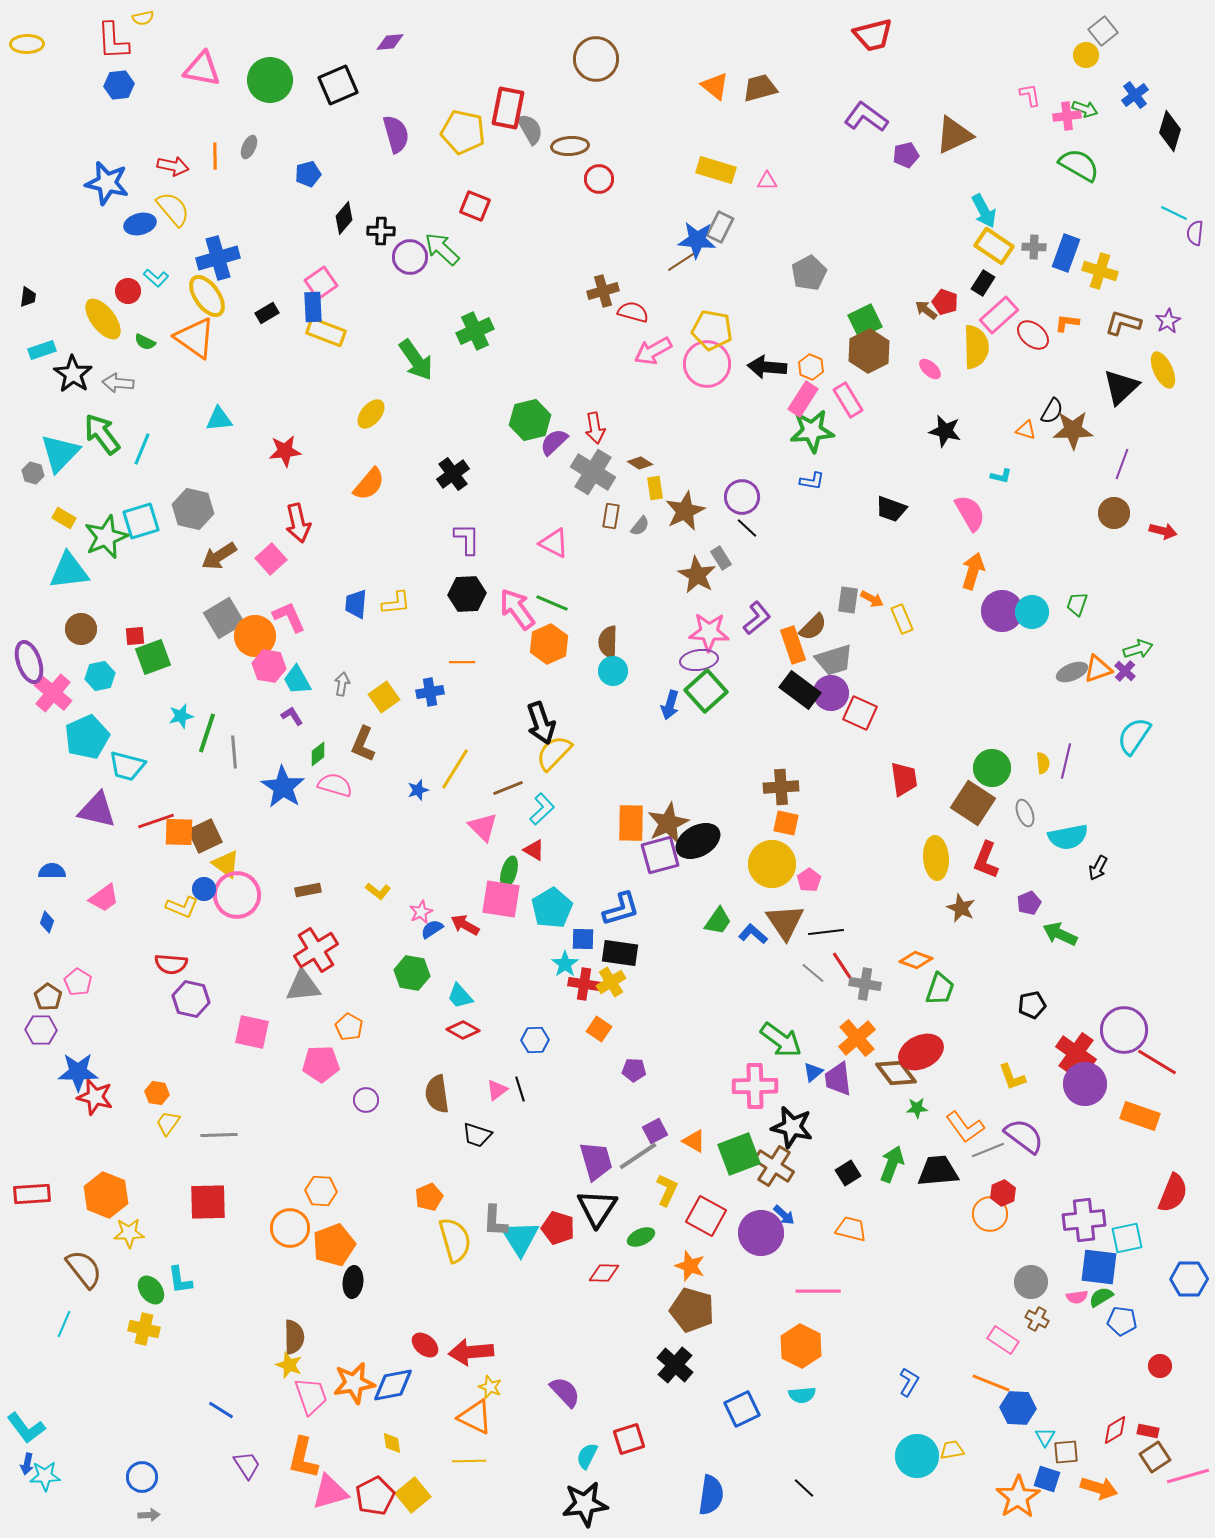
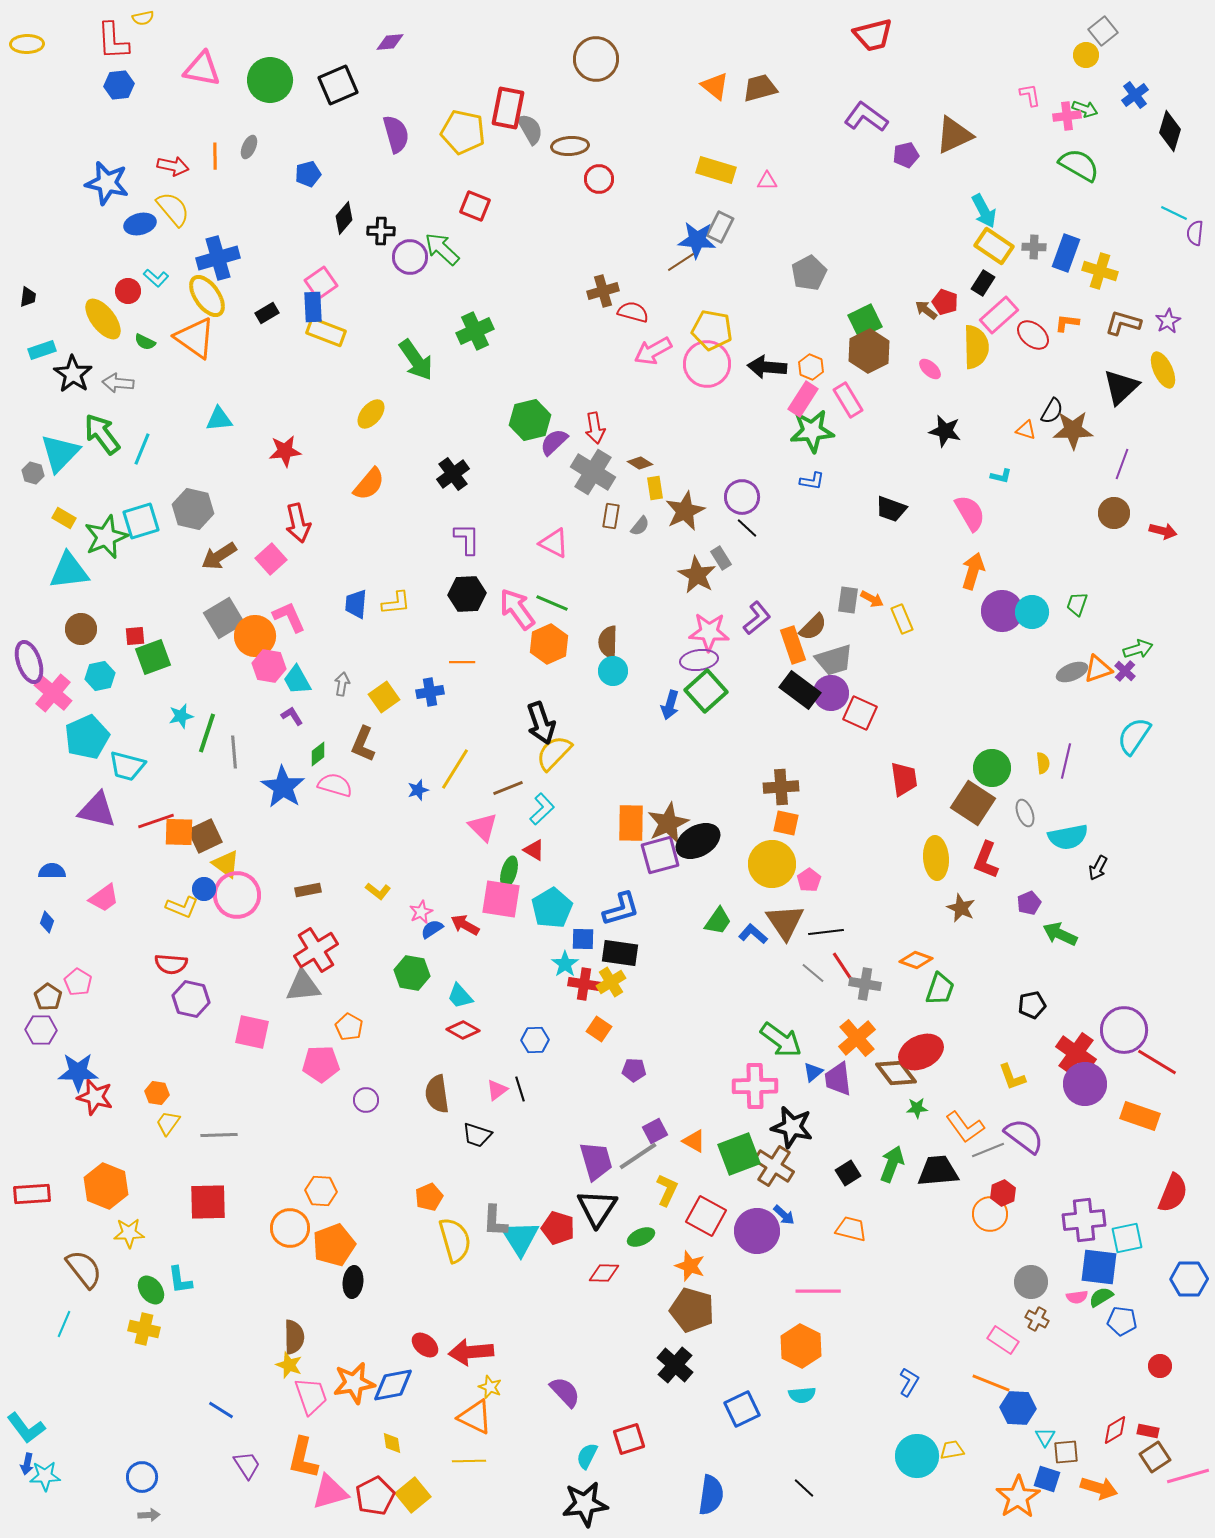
orange hexagon at (106, 1195): moved 9 px up
purple circle at (761, 1233): moved 4 px left, 2 px up
